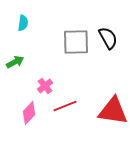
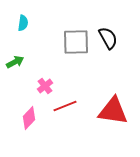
pink diamond: moved 5 px down
